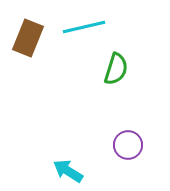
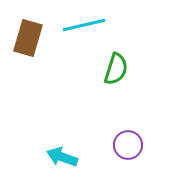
cyan line: moved 2 px up
brown rectangle: rotated 6 degrees counterclockwise
cyan arrow: moved 6 px left, 14 px up; rotated 12 degrees counterclockwise
